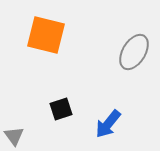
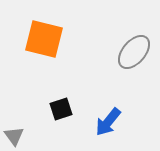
orange square: moved 2 px left, 4 px down
gray ellipse: rotated 9 degrees clockwise
blue arrow: moved 2 px up
